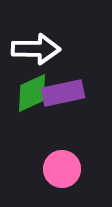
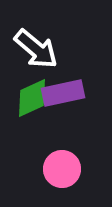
white arrow: rotated 39 degrees clockwise
green diamond: moved 5 px down
